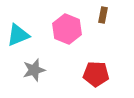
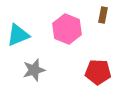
red pentagon: moved 2 px right, 2 px up
